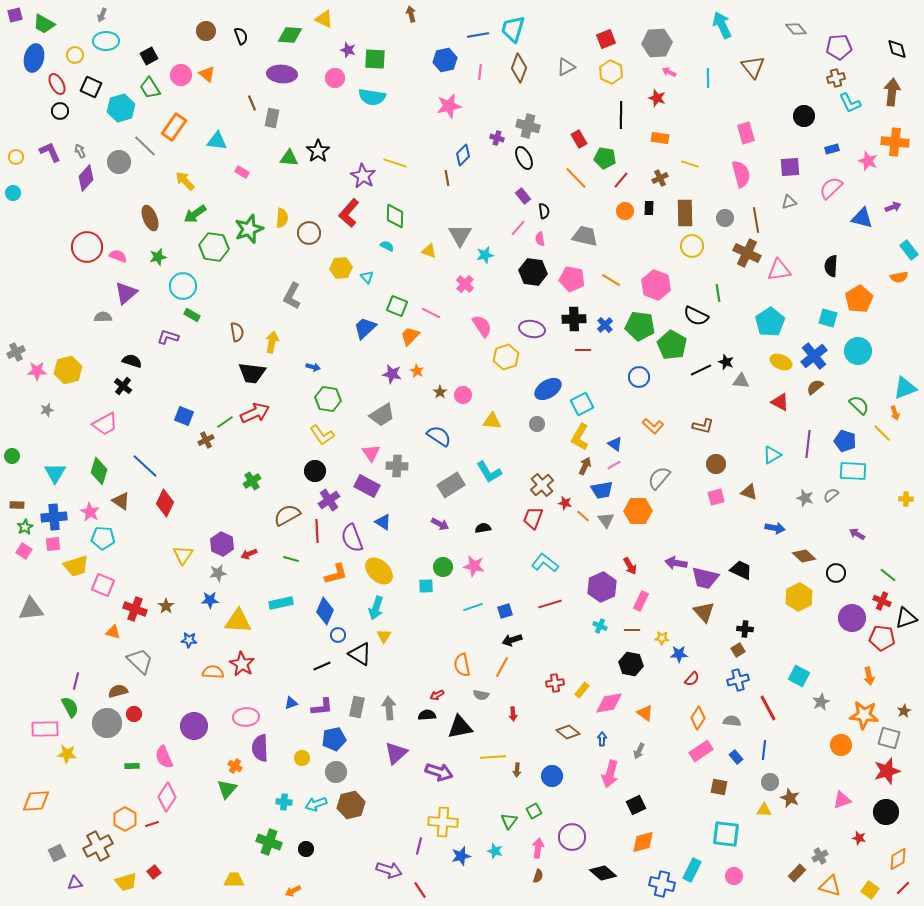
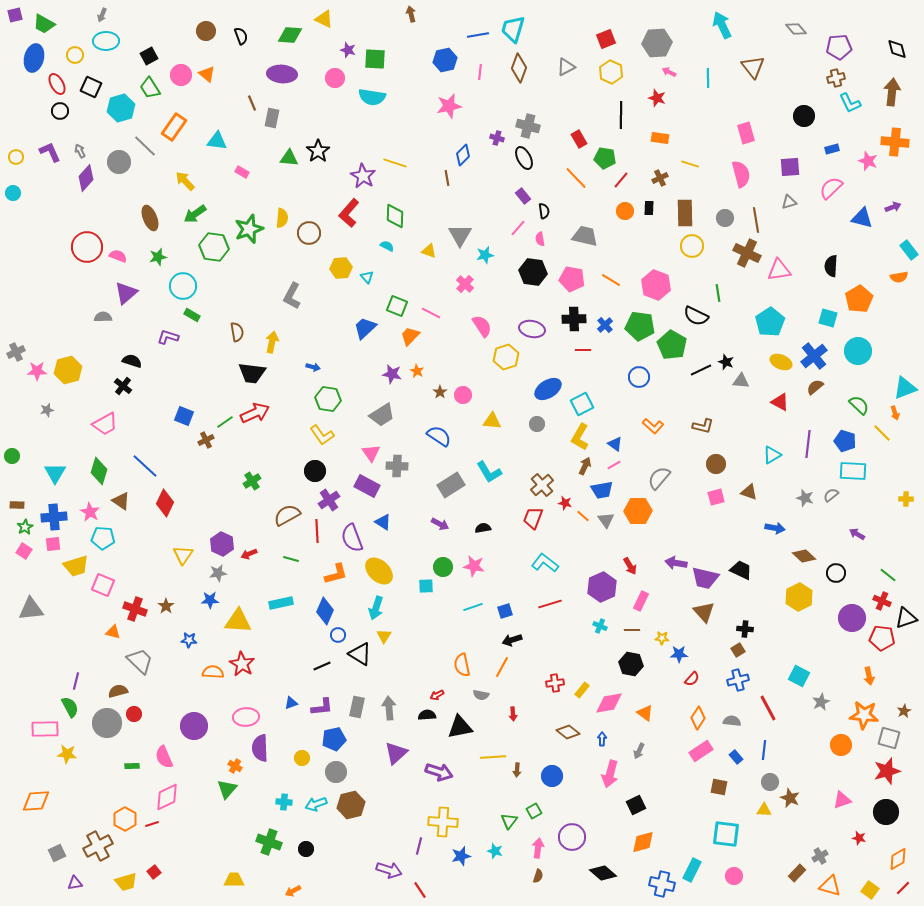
pink diamond at (167, 797): rotated 32 degrees clockwise
